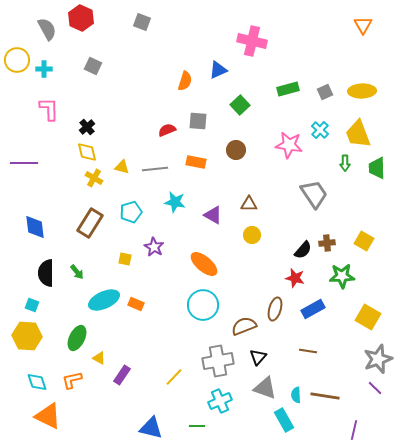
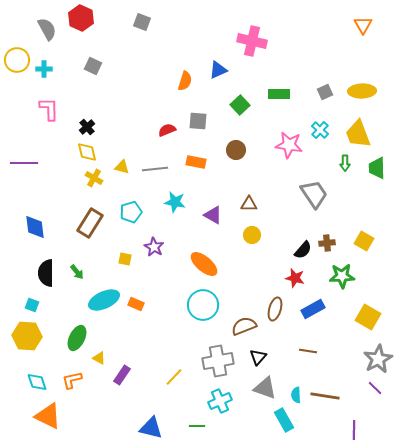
green rectangle at (288, 89): moved 9 px left, 5 px down; rotated 15 degrees clockwise
gray star at (378, 359): rotated 8 degrees counterclockwise
purple line at (354, 430): rotated 12 degrees counterclockwise
